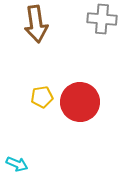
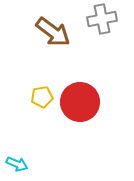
gray cross: rotated 16 degrees counterclockwise
brown arrow: moved 17 px right, 8 px down; rotated 45 degrees counterclockwise
